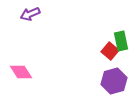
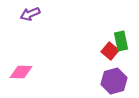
pink diamond: rotated 55 degrees counterclockwise
